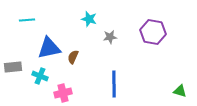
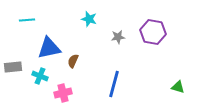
gray star: moved 8 px right
brown semicircle: moved 4 px down
blue line: rotated 16 degrees clockwise
green triangle: moved 2 px left, 4 px up
